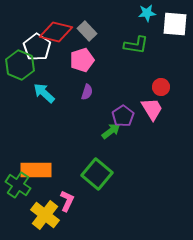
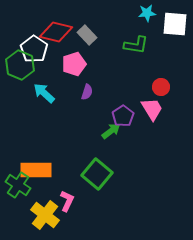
gray rectangle: moved 4 px down
white pentagon: moved 3 px left, 2 px down
pink pentagon: moved 8 px left, 4 px down
